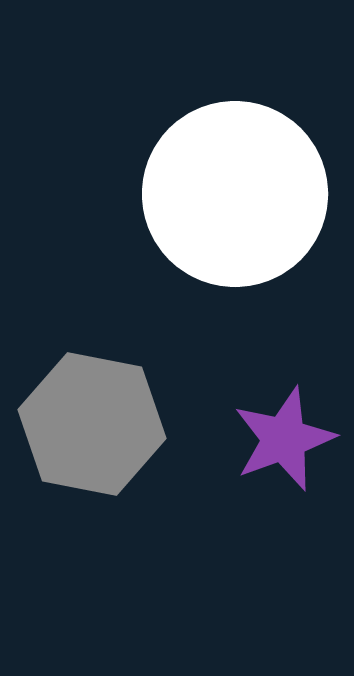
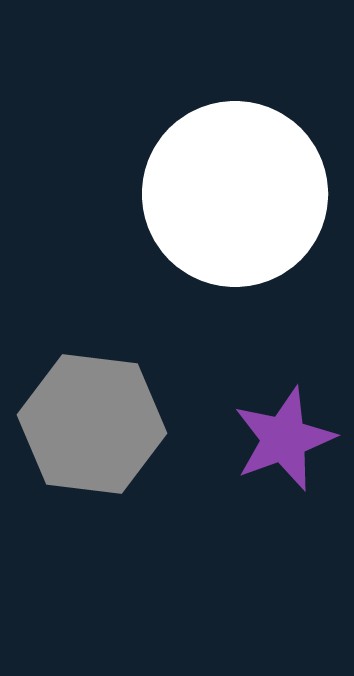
gray hexagon: rotated 4 degrees counterclockwise
